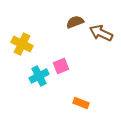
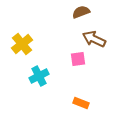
brown semicircle: moved 6 px right, 10 px up
brown arrow: moved 7 px left, 6 px down
yellow cross: rotated 25 degrees clockwise
pink square: moved 17 px right, 7 px up; rotated 14 degrees clockwise
